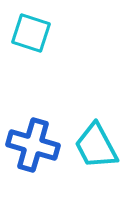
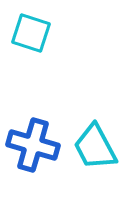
cyan trapezoid: moved 1 px left, 1 px down
